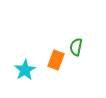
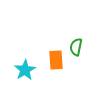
orange rectangle: rotated 24 degrees counterclockwise
